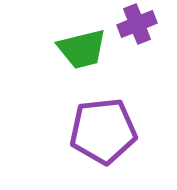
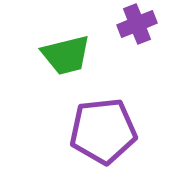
green trapezoid: moved 16 px left, 6 px down
